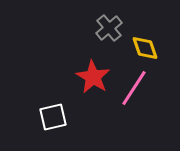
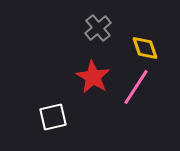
gray cross: moved 11 px left
pink line: moved 2 px right, 1 px up
